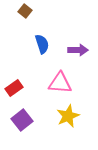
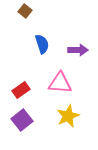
red rectangle: moved 7 px right, 2 px down
